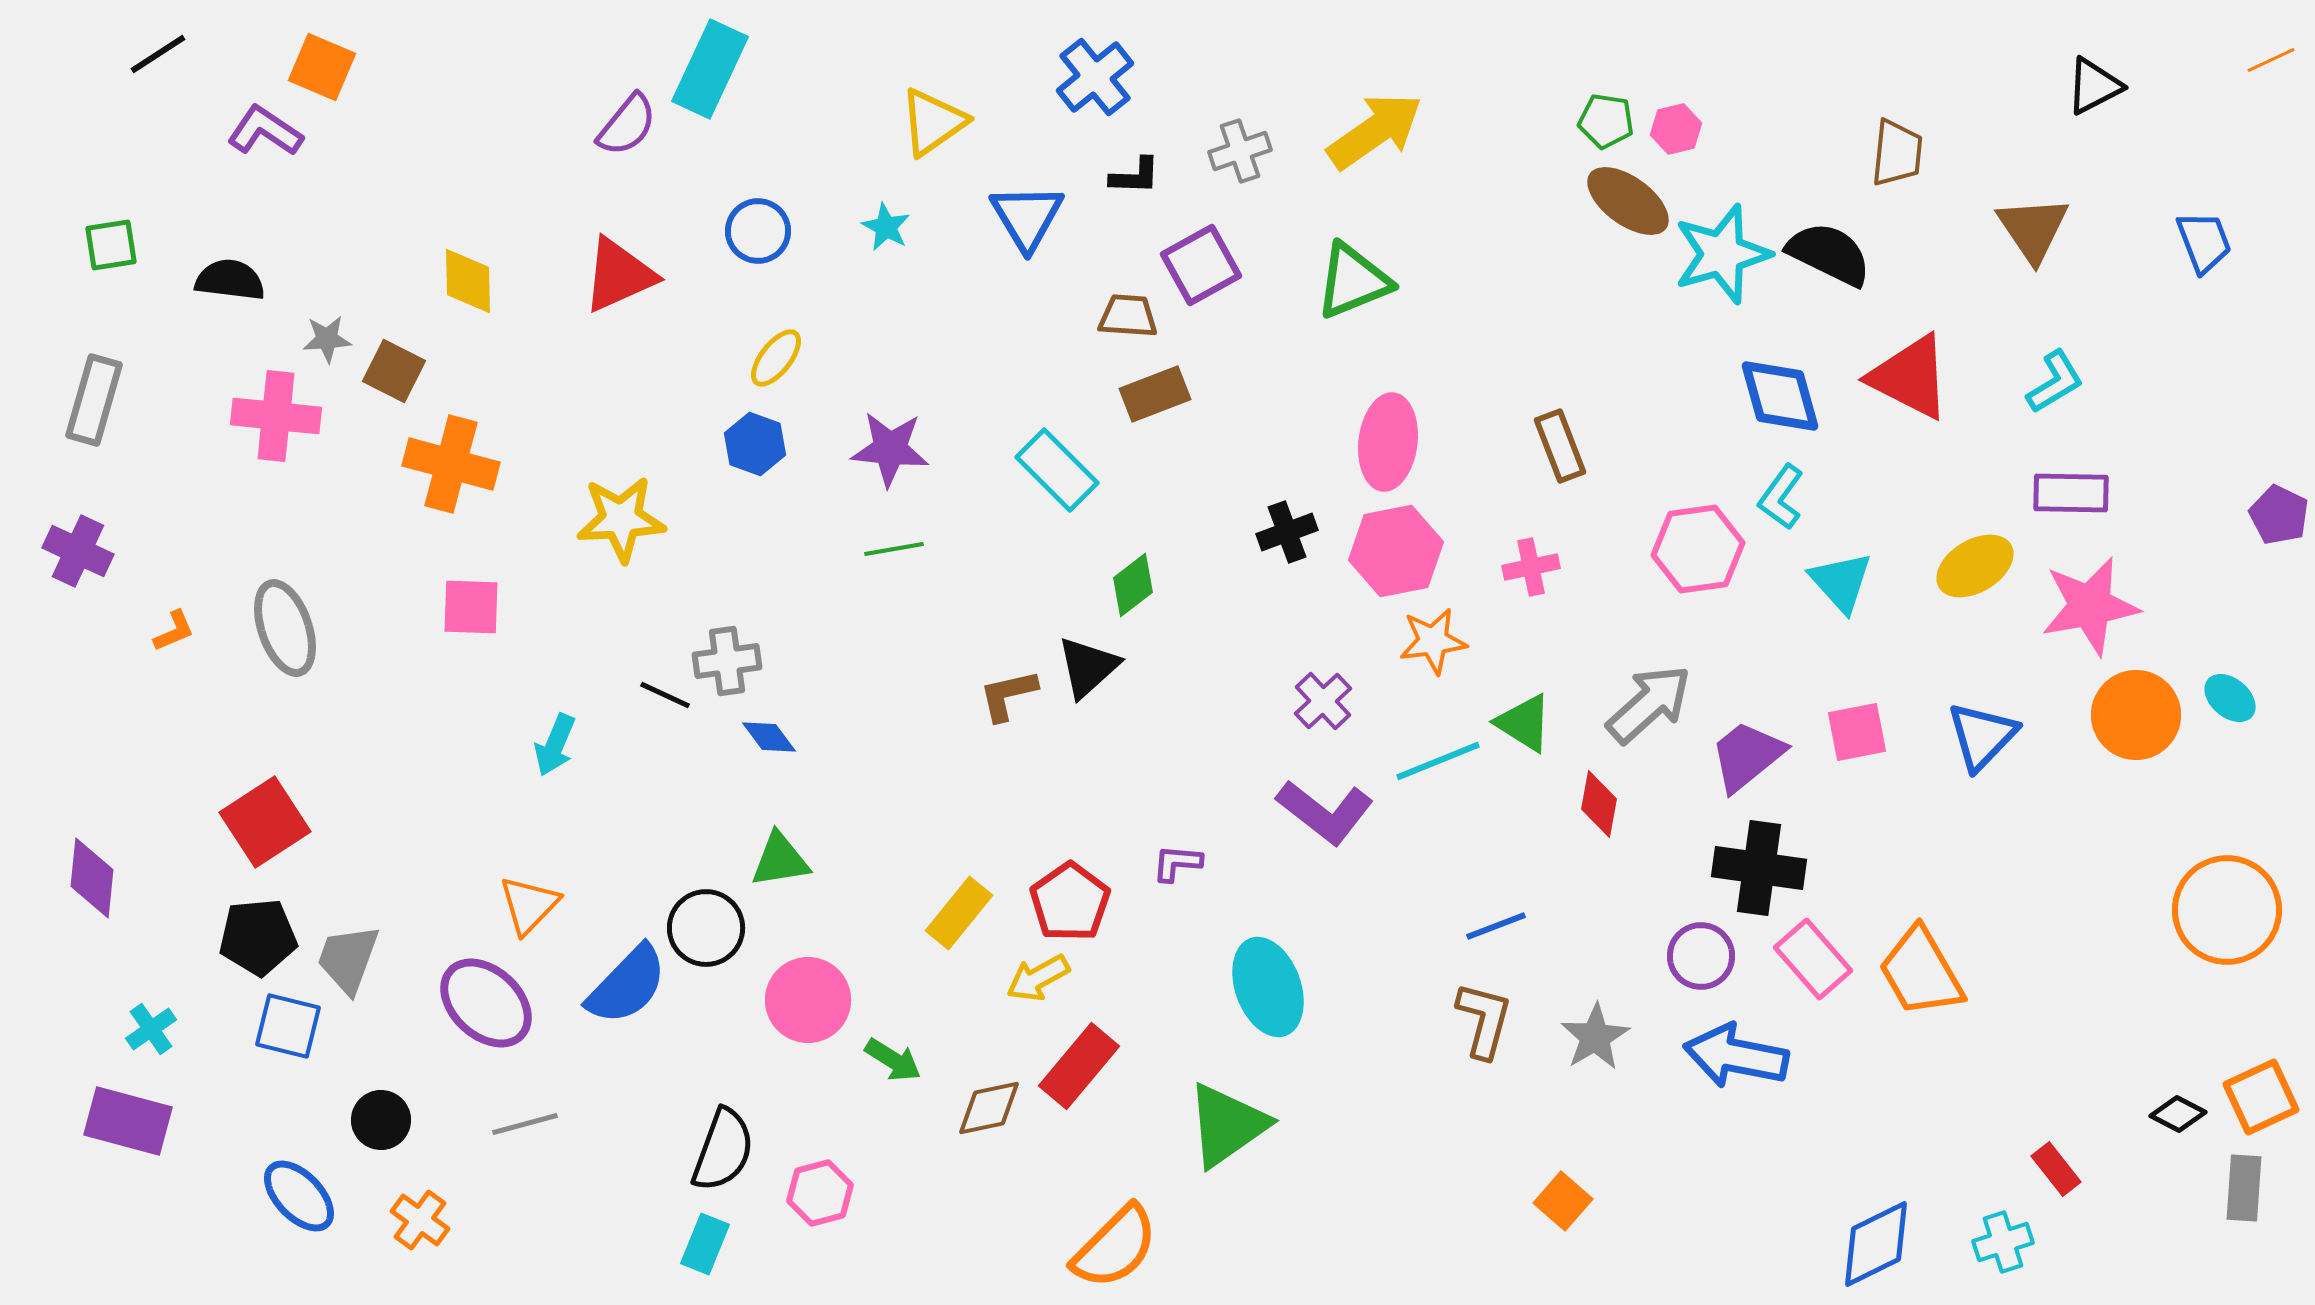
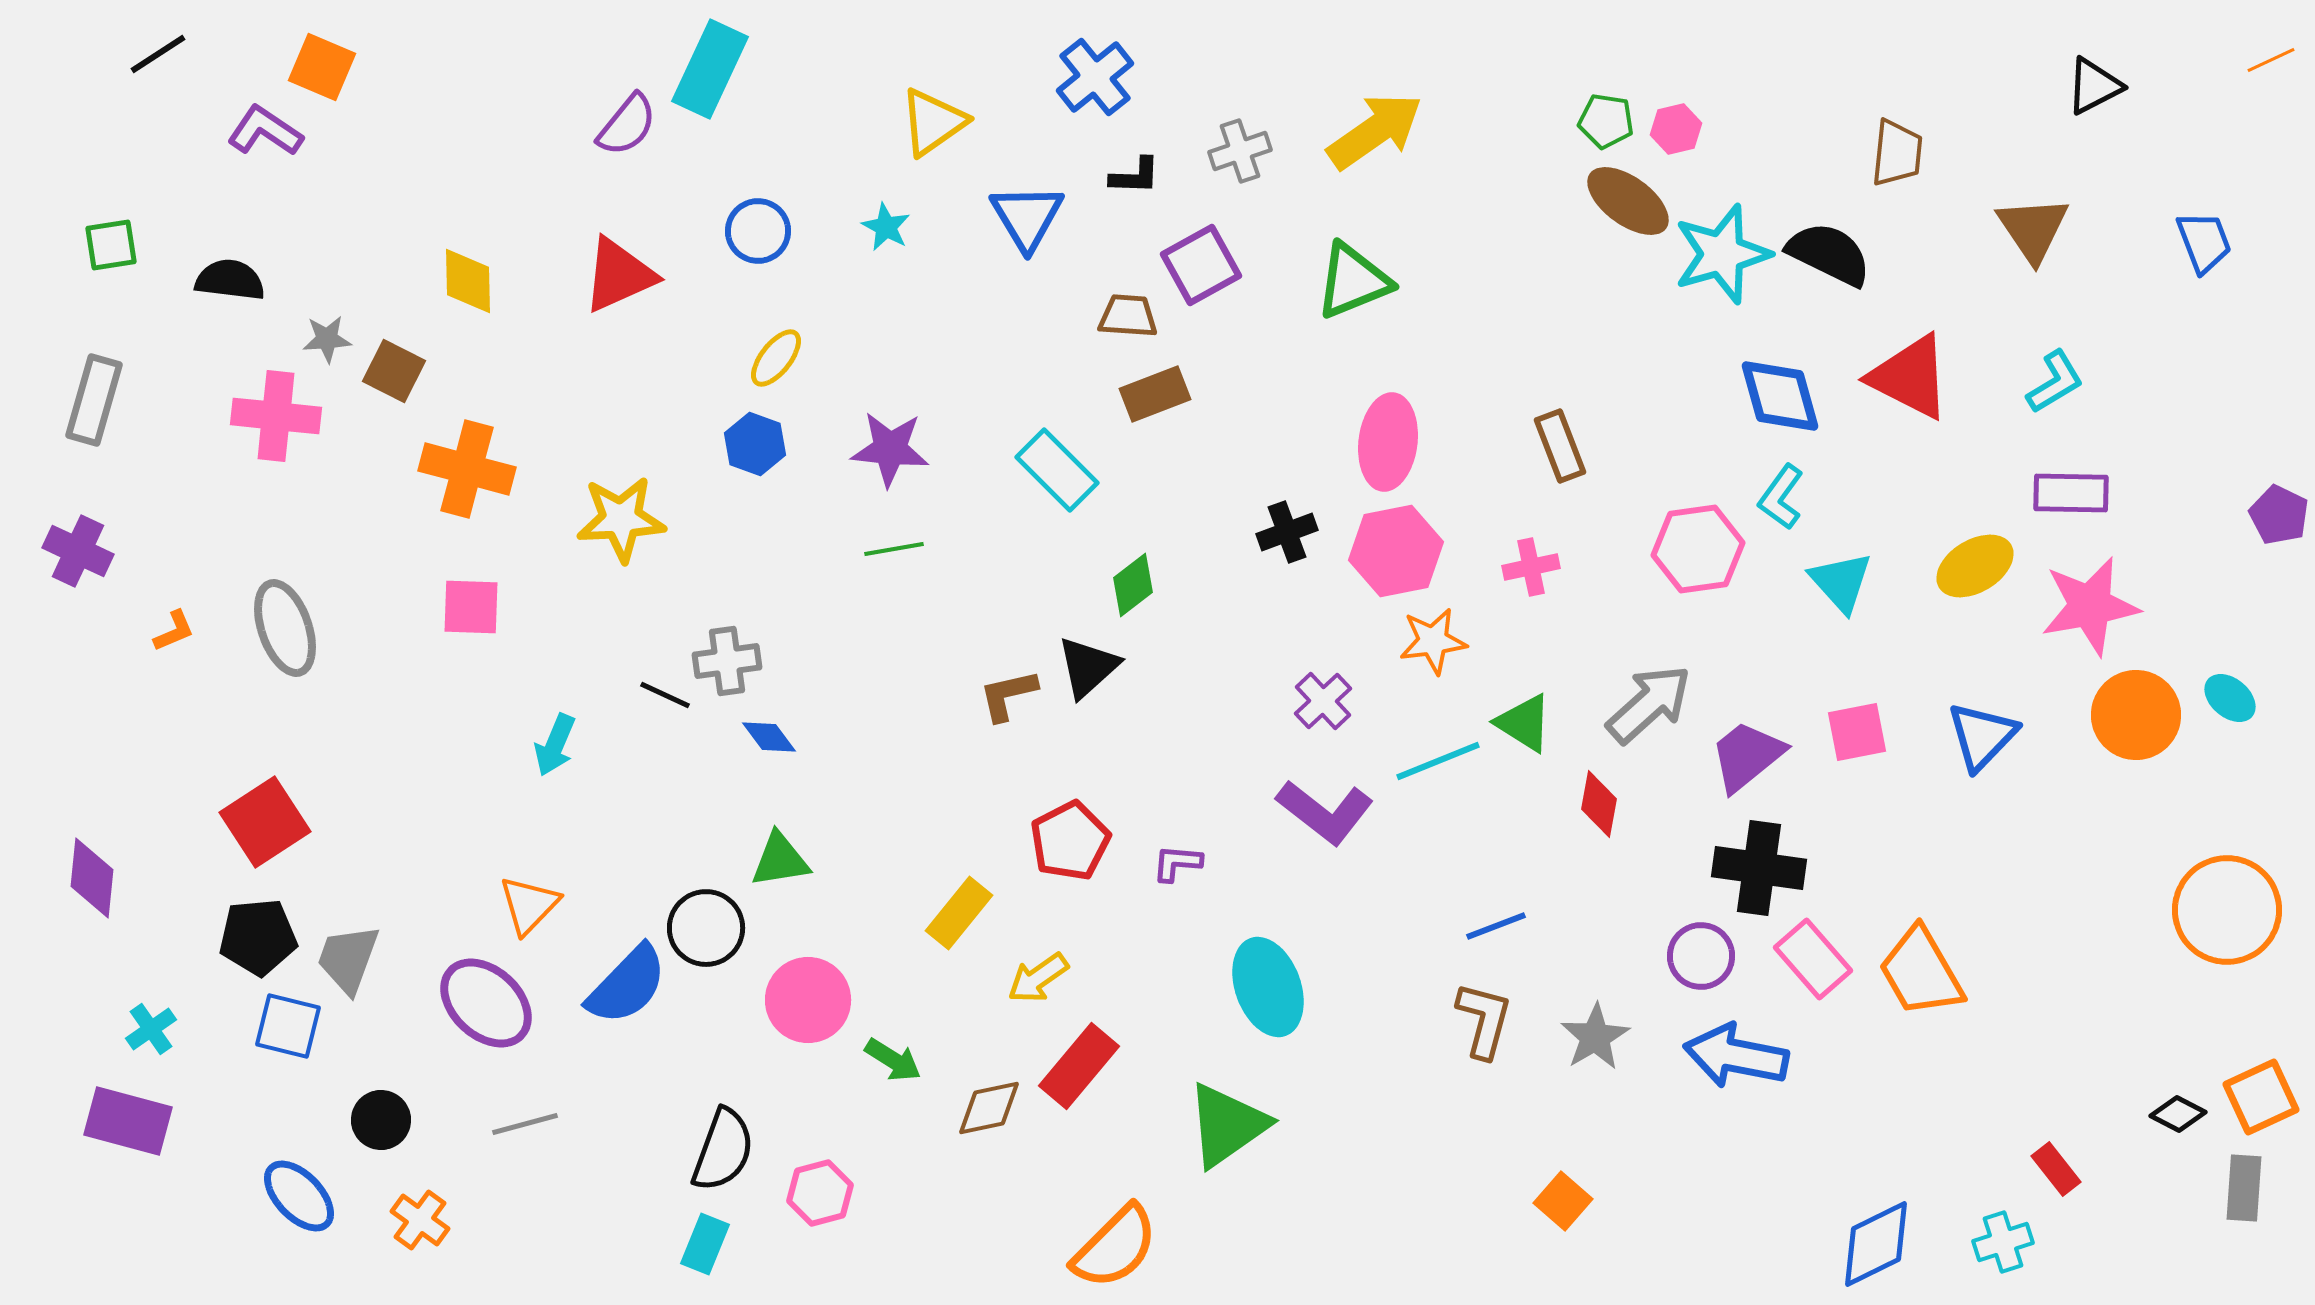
orange cross at (451, 464): moved 16 px right, 5 px down
red pentagon at (1070, 902): moved 61 px up; rotated 8 degrees clockwise
yellow arrow at (1038, 978): rotated 6 degrees counterclockwise
